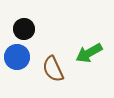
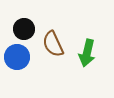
green arrow: moved 2 px left; rotated 48 degrees counterclockwise
brown semicircle: moved 25 px up
